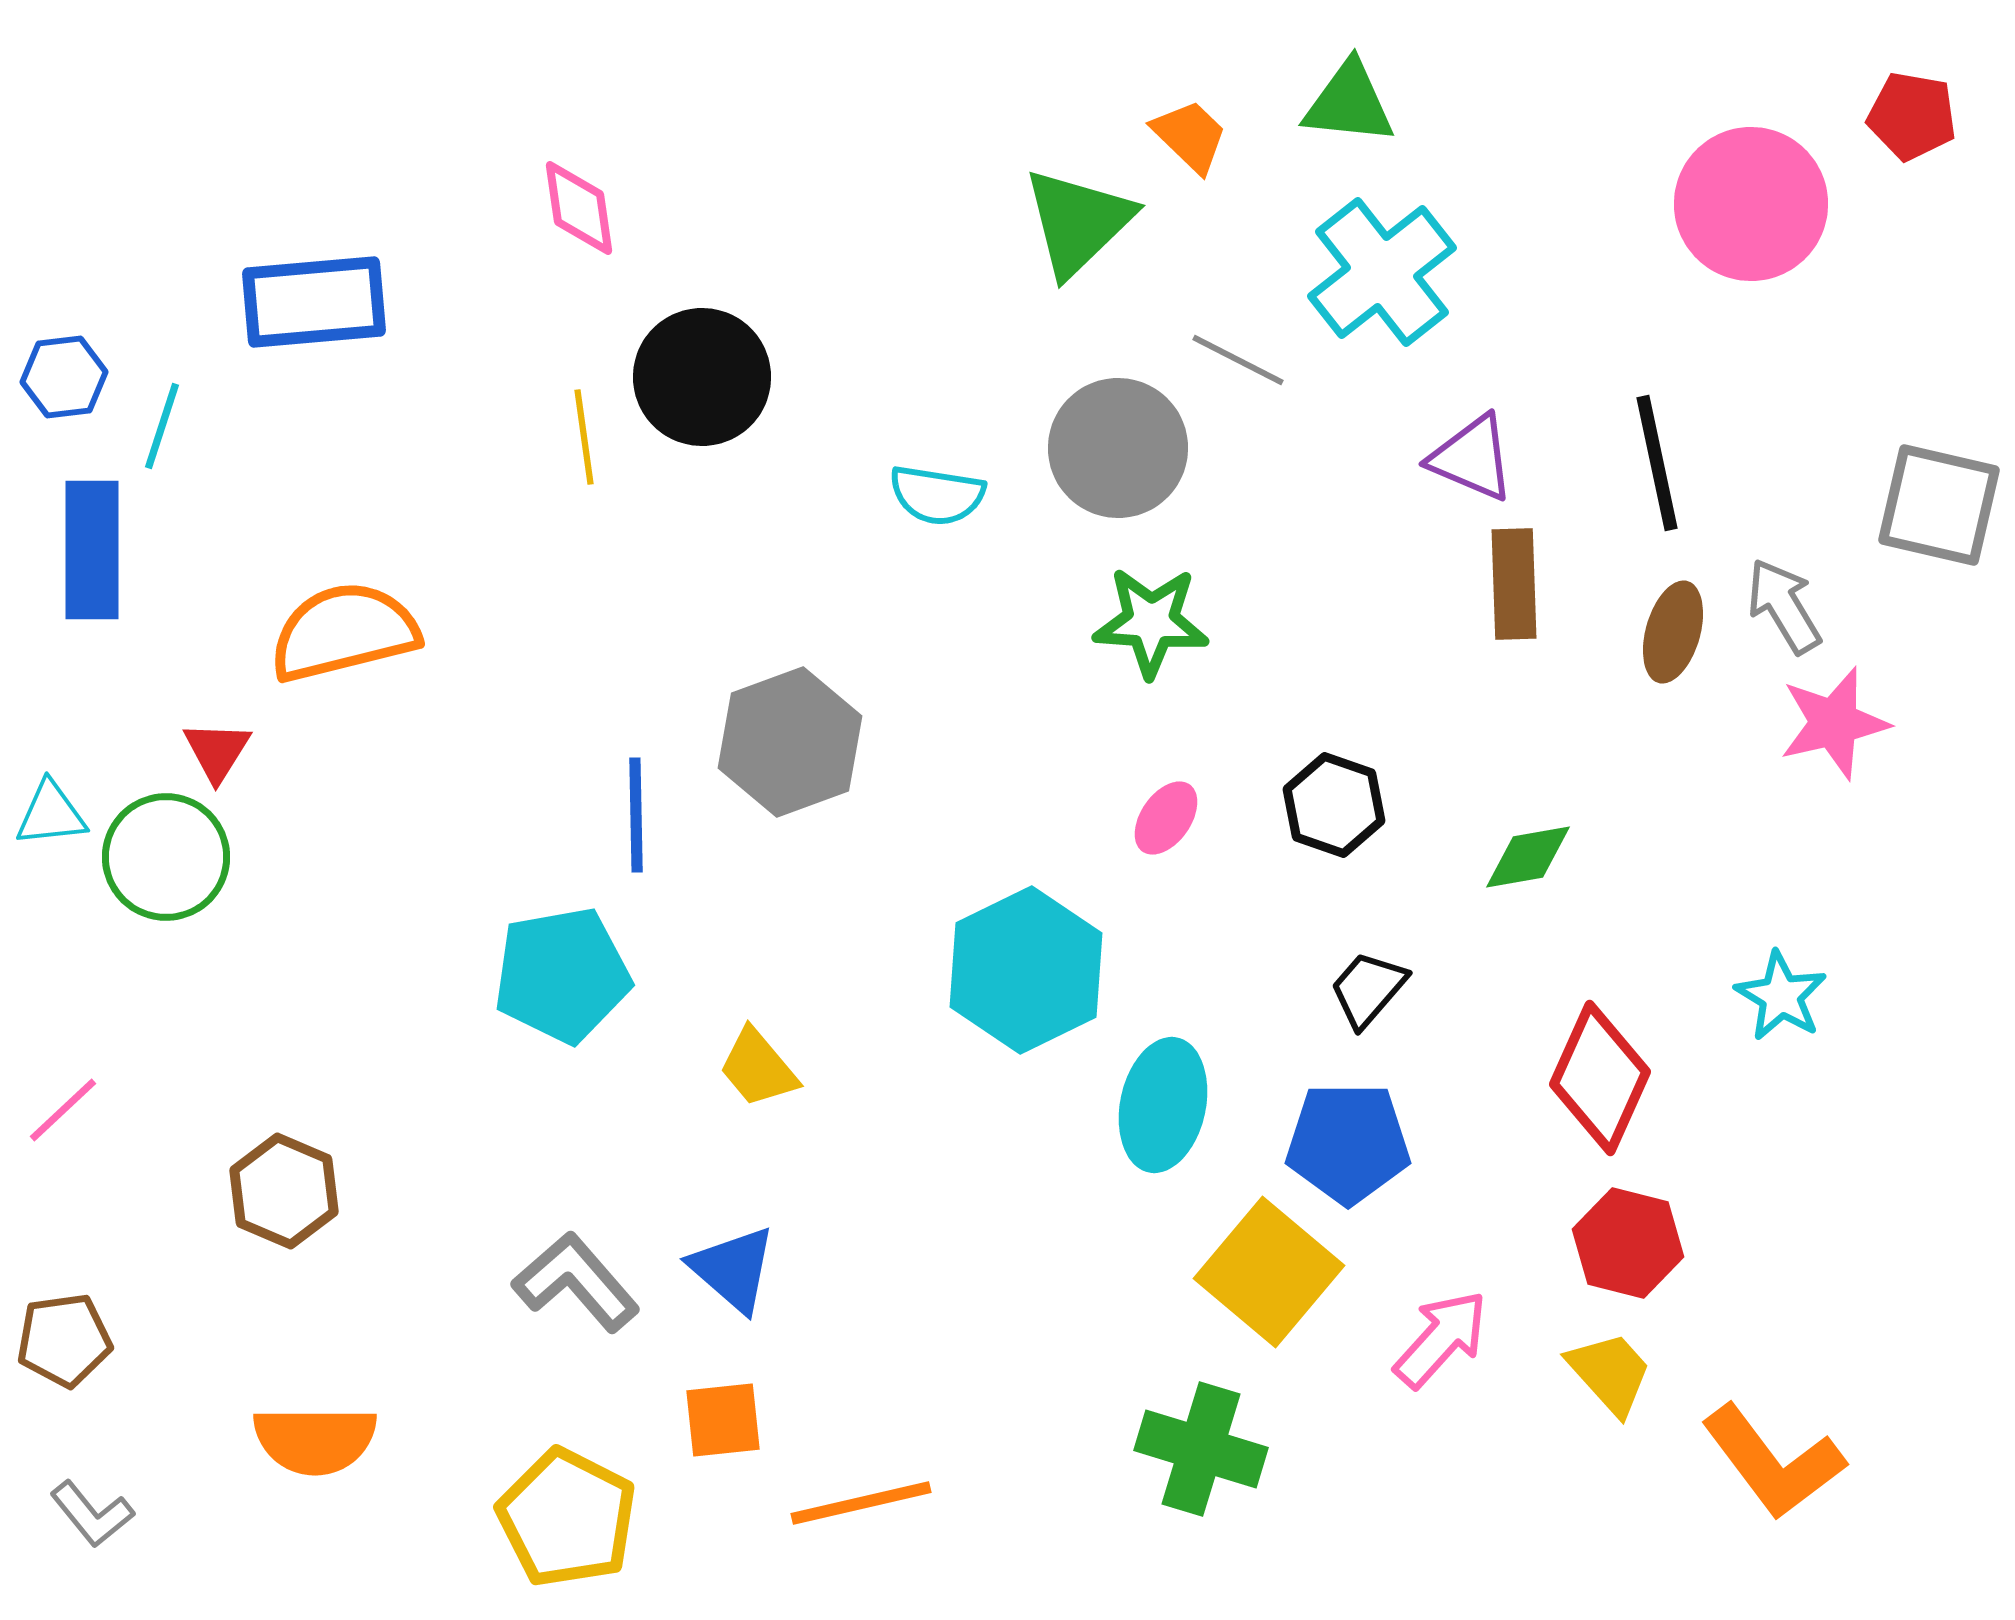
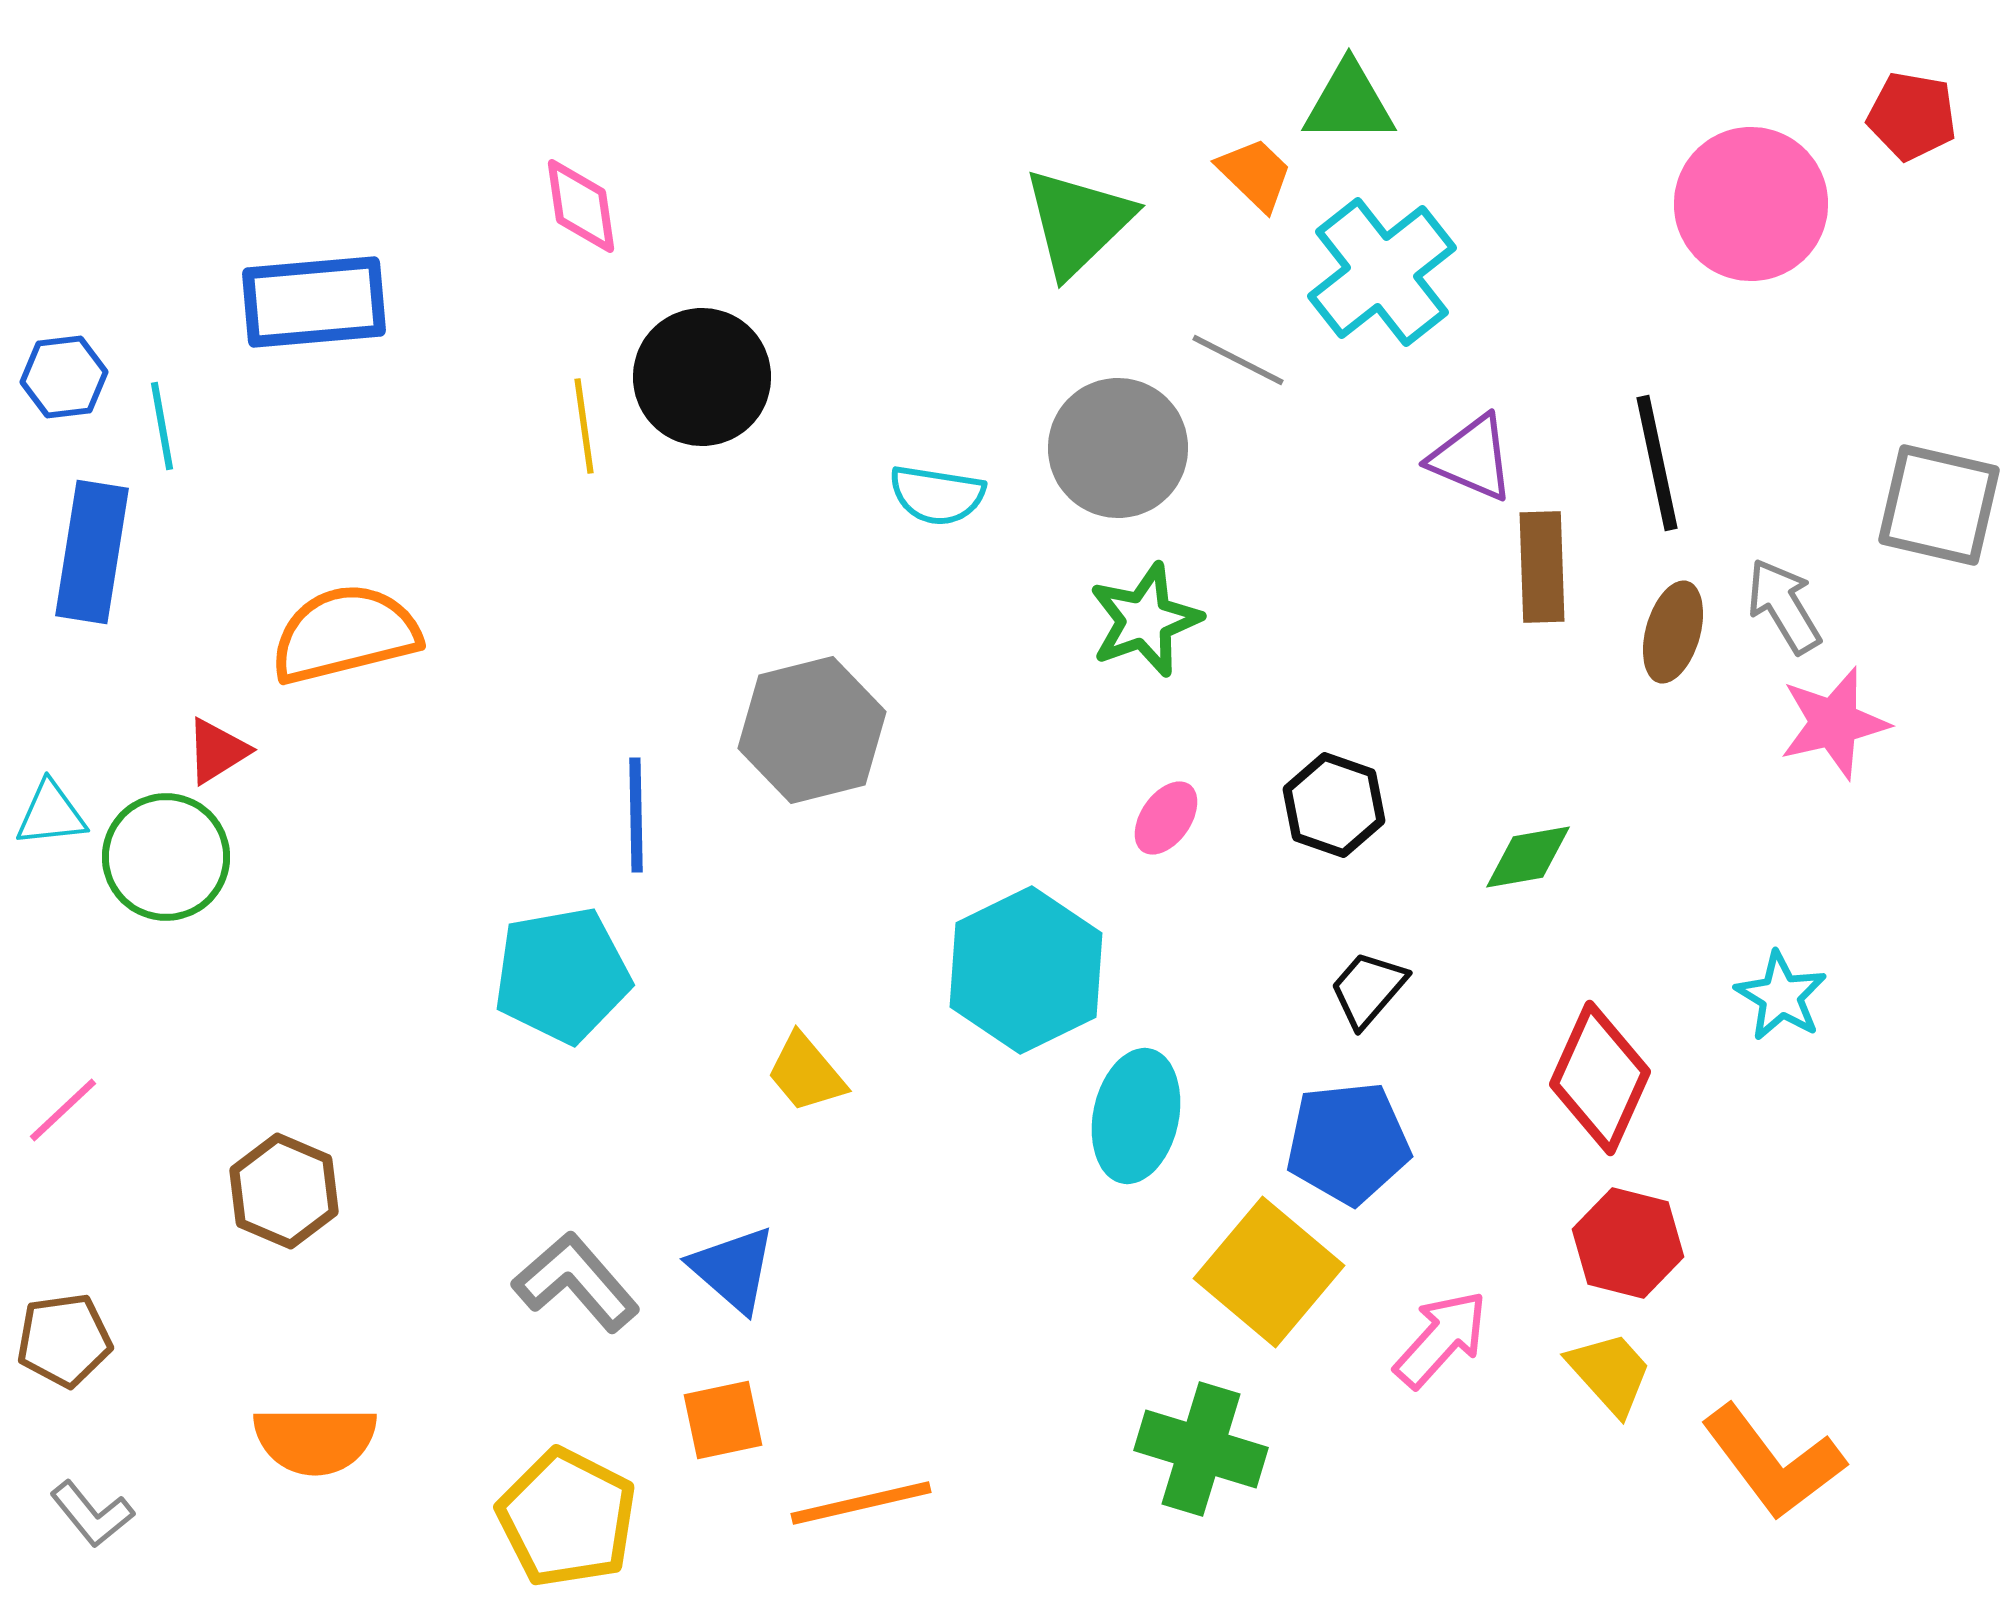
green triangle at (1349, 103): rotated 6 degrees counterclockwise
orange trapezoid at (1190, 136): moved 65 px right, 38 px down
pink diamond at (579, 208): moved 2 px right, 2 px up
cyan line at (162, 426): rotated 28 degrees counterclockwise
yellow line at (584, 437): moved 11 px up
blue rectangle at (92, 550): moved 2 px down; rotated 9 degrees clockwise
brown rectangle at (1514, 584): moved 28 px right, 17 px up
green star at (1151, 622): moved 6 px left, 2 px up; rotated 24 degrees counterclockwise
orange semicircle at (344, 632): moved 1 px right, 2 px down
gray hexagon at (790, 742): moved 22 px right, 12 px up; rotated 6 degrees clockwise
red triangle at (217, 751): rotated 26 degrees clockwise
yellow trapezoid at (758, 1068): moved 48 px right, 5 px down
cyan ellipse at (1163, 1105): moved 27 px left, 11 px down
blue pentagon at (1348, 1143): rotated 6 degrees counterclockwise
orange square at (723, 1420): rotated 6 degrees counterclockwise
